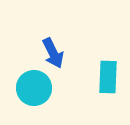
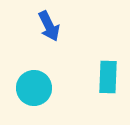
blue arrow: moved 4 px left, 27 px up
